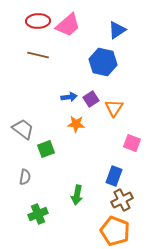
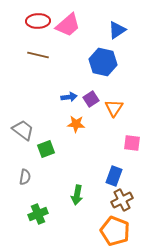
gray trapezoid: moved 1 px down
pink square: rotated 12 degrees counterclockwise
